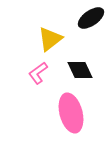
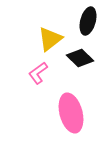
black ellipse: moved 3 px left, 3 px down; rotated 40 degrees counterclockwise
black diamond: moved 12 px up; rotated 20 degrees counterclockwise
